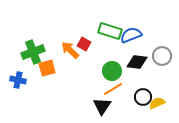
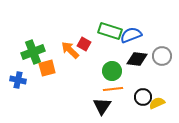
black diamond: moved 3 px up
orange line: rotated 24 degrees clockwise
